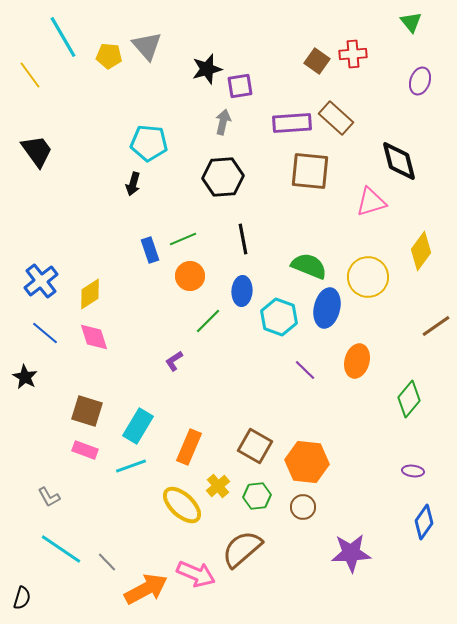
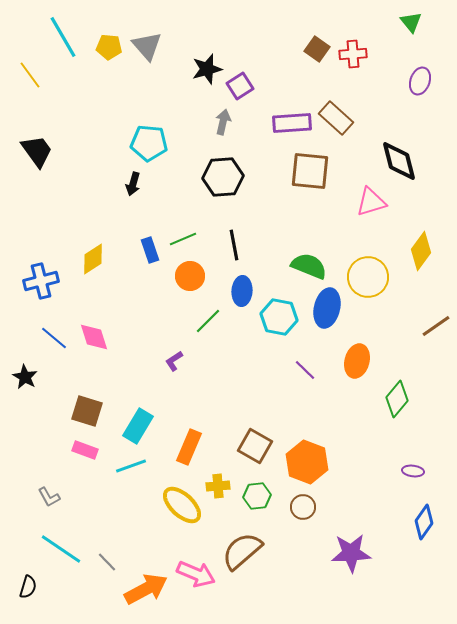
yellow pentagon at (109, 56): moved 9 px up
brown square at (317, 61): moved 12 px up
purple square at (240, 86): rotated 24 degrees counterclockwise
black line at (243, 239): moved 9 px left, 6 px down
blue cross at (41, 281): rotated 24 degrees clockwise
yellow diamond at (90, 294): moved 3 px right, 35 px up
cyan hexagon at (279, 317): rotated 9 degrees counterclockwise
blue line at (45, 333): moved 9 px right, 5 px down
green diamond at (409, 399): moved 12 px left
orange hexagon at (307, 462): rotated 15 degrees clockwise
yellow cross at (218, 486): rotated 35 degrees clockwise
brown semicircle at (242, 549): moved 2 px down
black semicircle at (22, 598): moved 6 px right, 11 px up
